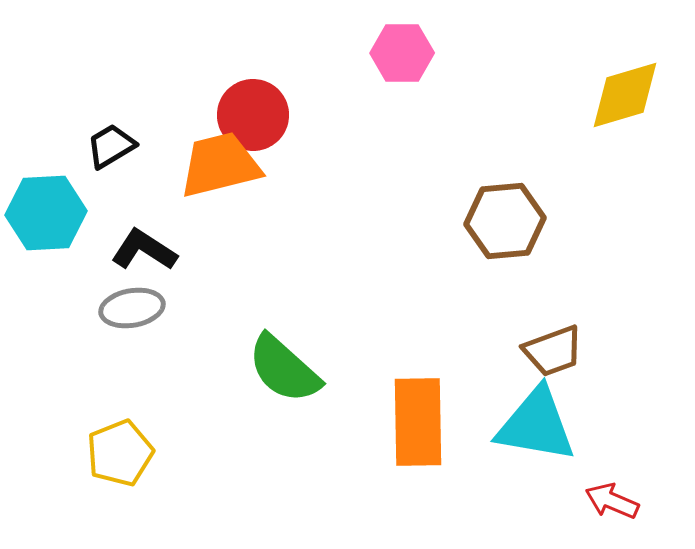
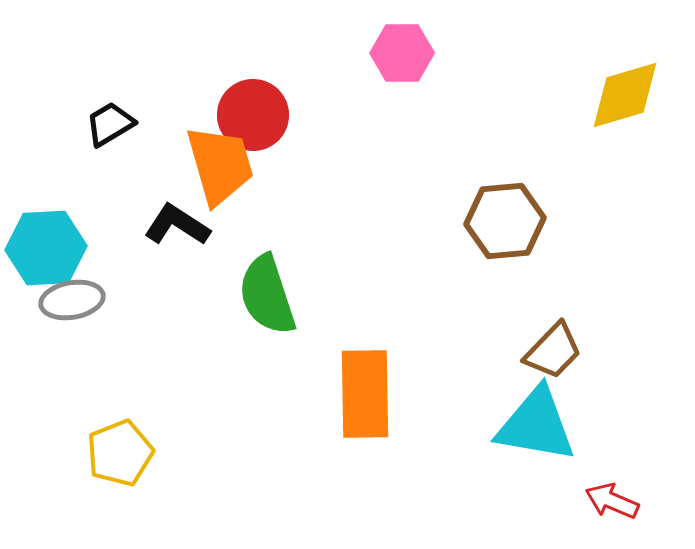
black trapezoid: moved 1 px left, 22 px up
orange trapezoid: rotated 88 degrees clockwise
cyan hexagon: moved 35 px down
black L-shape: moved 33 px right, 25 px up
gray ellipse: moved 60 px left, 8 px up
brown trapezoid: rotated 26 degrees counterclockwise
green semicircle: moved 17 px left, 74 px up; rotated 30 degrees clockwise
orange rectangle: moved 53 px left, 28 px up
